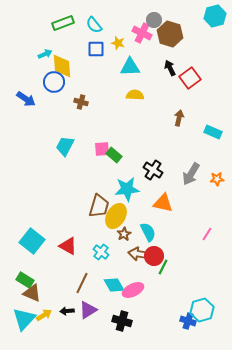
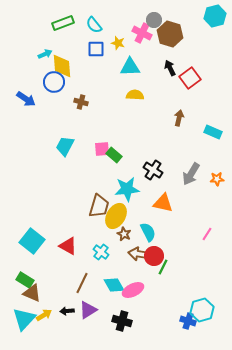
brown star at (124, 234): rotated 16 degrees counterclockwise
